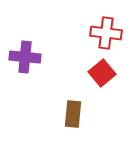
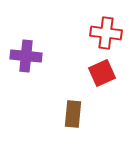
purple cross: moved 1 px right, 1 px up
red square: rotated 16 degrees clockwise
